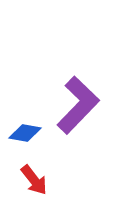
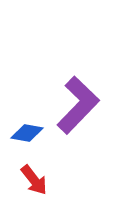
blue diamond: moved 2 px right
